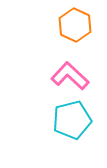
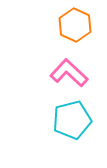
pink L-shape: moved 1 px left, 3 px up
